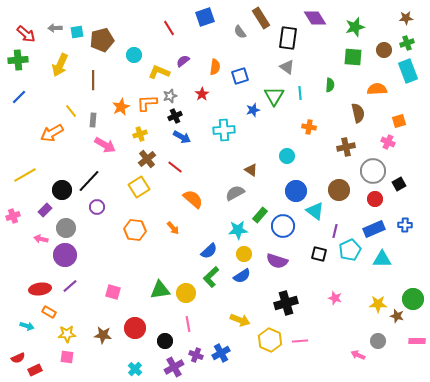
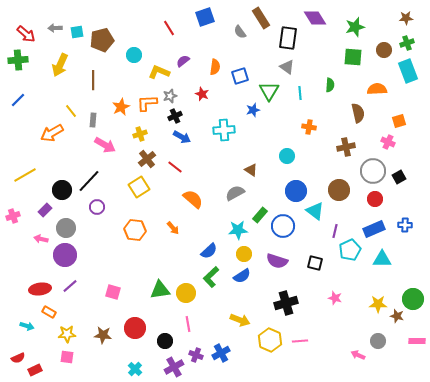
red star at (202, 94): rotated 16 degrees counterclockwise
green triangle at (274, 96): moved 5 px left, 5 px up
blue line at (19, 97): moved 1 px left, 3 px down
black square at (399, 184): moved 7 px up
black square at (319, 254): moved 4 px left, 9 px down
